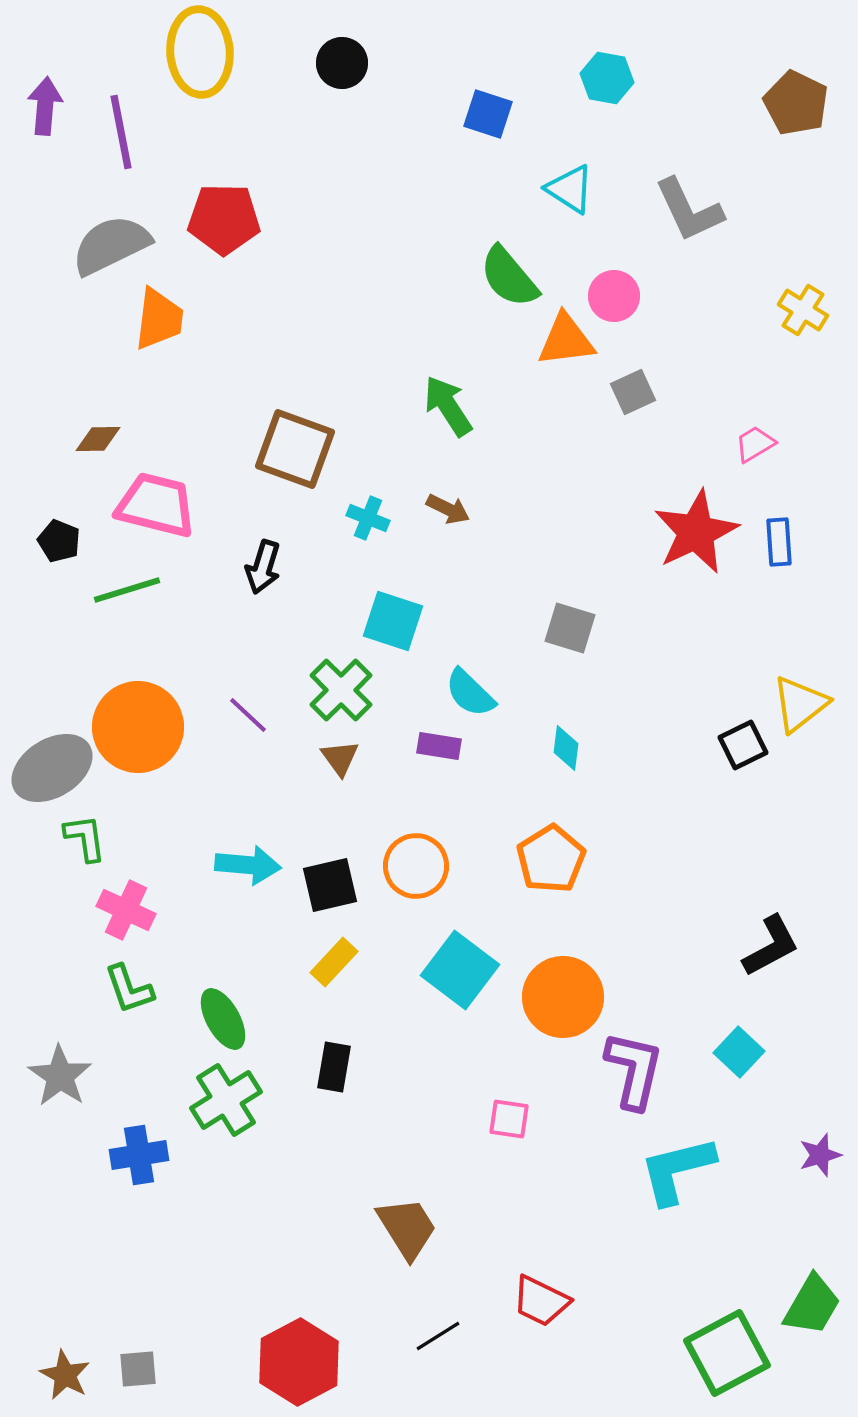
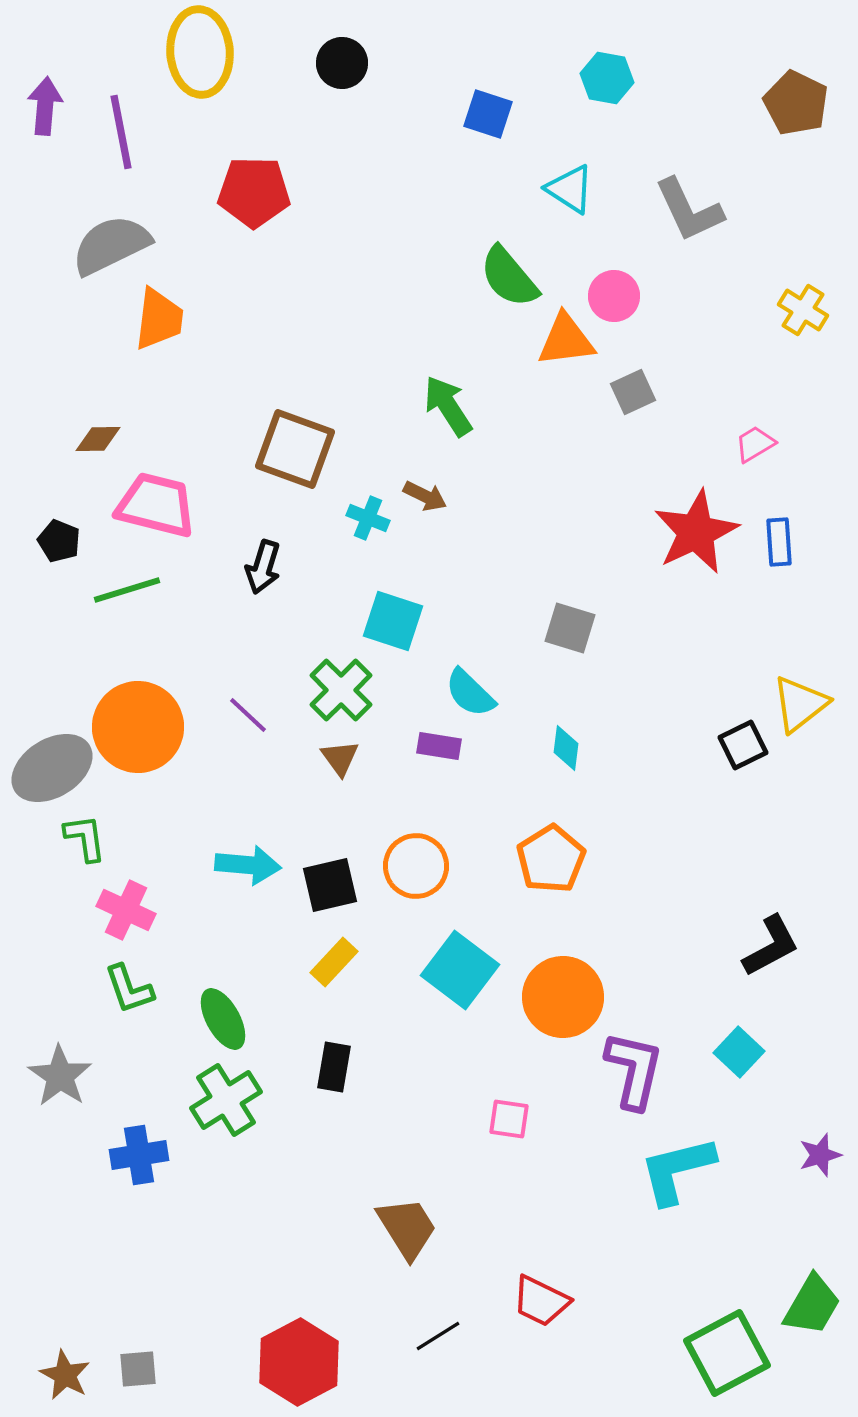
red pentagon at (224, 219): moved 30 px right, 27 px up
brown arrow at (448, 509): moved 23 px left, 13 px up
